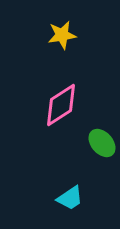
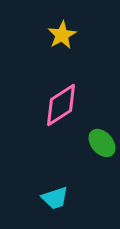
yellow star: rotated 20 degrees counterclockwise
cyan trapezoid: moved 15 px left; rotated 16 degrees clockwise
